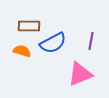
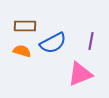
brown rectangle: moved 4 px left
